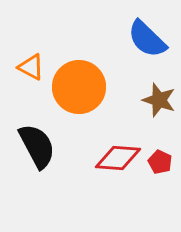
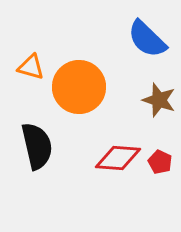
orange triangle: rotated 12 degrees counterclockwise
black semicircle: rotated 15 degrees clockwise
